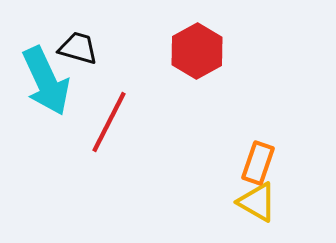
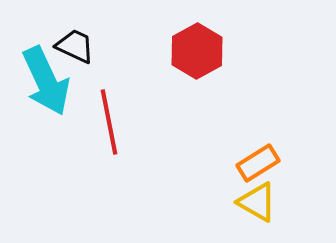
black trapezoid: moved 3 px left, 2 px up; rotated 9 degrees clockwise
red line: rotated 38 degrees counterclockwise
orange rectangle: rotated 39 degrees clockwise
